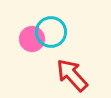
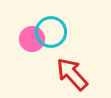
red arrow: moved 1 px up
